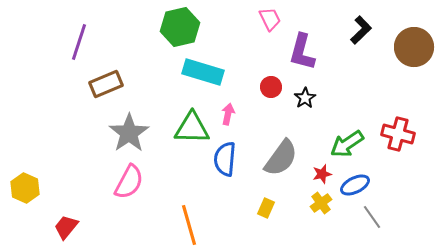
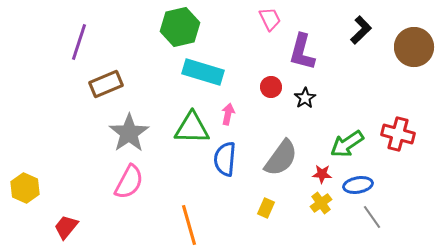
red star: rotated 18 degrees clockwise
blue ellipse: moved 3 px right; rotated 16 degrees clockwise
